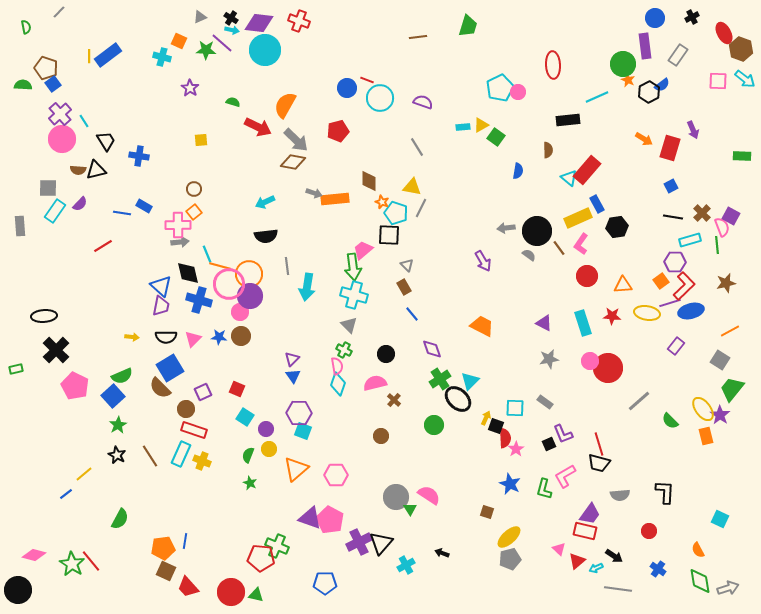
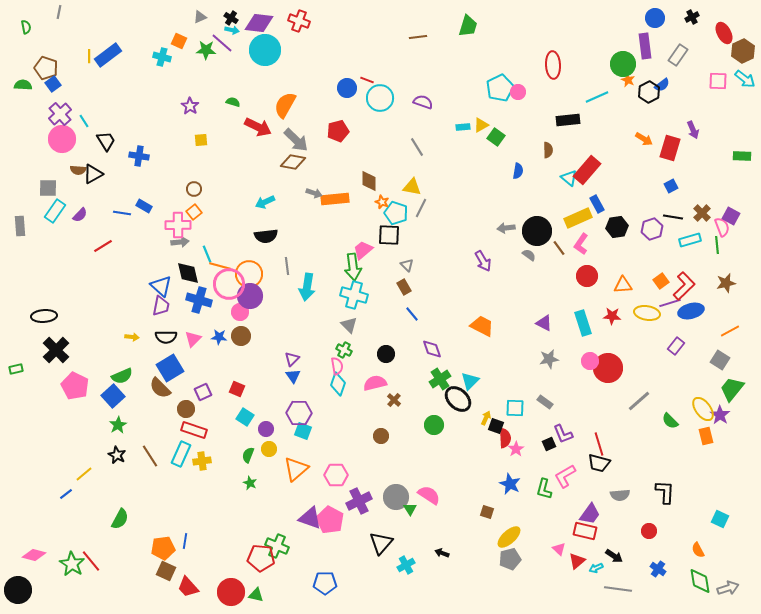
gray line at (59, 12): rotated 32 degrees counterclockwise
brown hexagon at (741, 49): moved 2 px right, 2 px down; rotated 15 degrees clockwise
purple star at (190, 88): moved 18 px down
black triangle at (96, 170): moved 3 px left, 4 px down; rotated 15 degrees counterclockwise
purple semicircle at (80, 204): moved 11 px down
purple hexagon at (675, 262): moved 23 px left, 33 px up; rotated 20 degrees counterclockwise
yellow cross at (202, 461): rotated 30 degrees counterclockwise
purple cross at (359, 542): moved 41 px up
